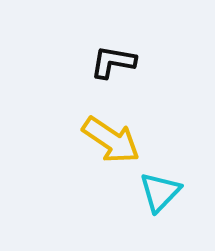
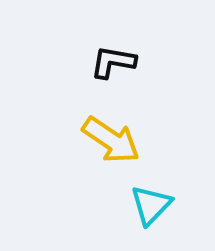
cyan triangle: moved 9 px left, 13 px down
